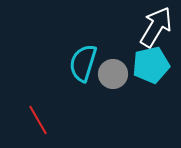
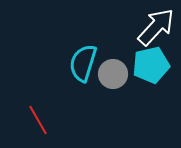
white arrow: rotated 12 degrees clockwise
